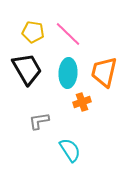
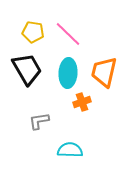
cyan semicircle: rotated 55 degrees counterclockwise
